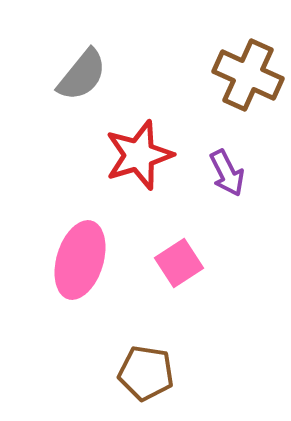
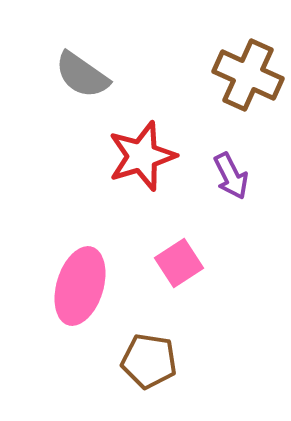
gray semicircle: rotated 86 degrees clockwise
red star: moved 3 px right, 1 px down
purple arrow: moved 4 px right, 3 px down
pink ellipse: moved 26 px down
brown pentagon: moved 3 px right, 12 px up
